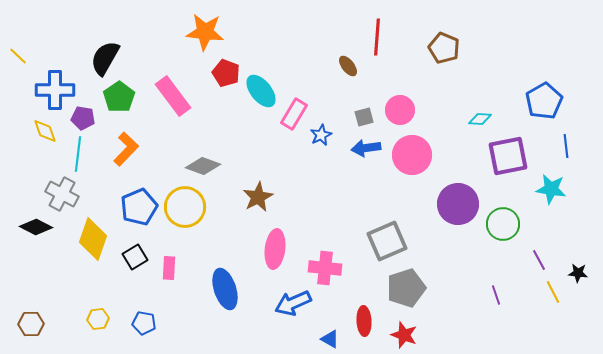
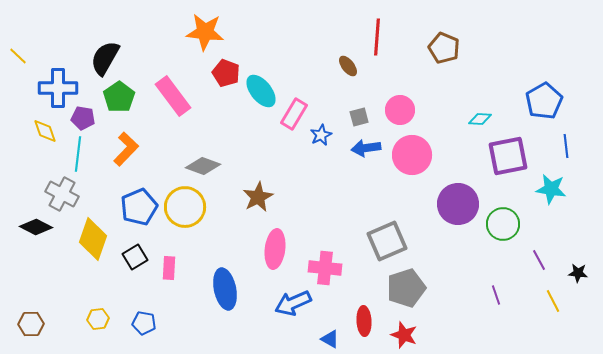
blue cross at (55, 90): moved 3 px right, 2 px up
gray square at (364, 117): moved 5 px left
blue ellipse at (225, 289): rotated 6 degrees clockwise
yellow line at (553, 292): moved 9 px down
